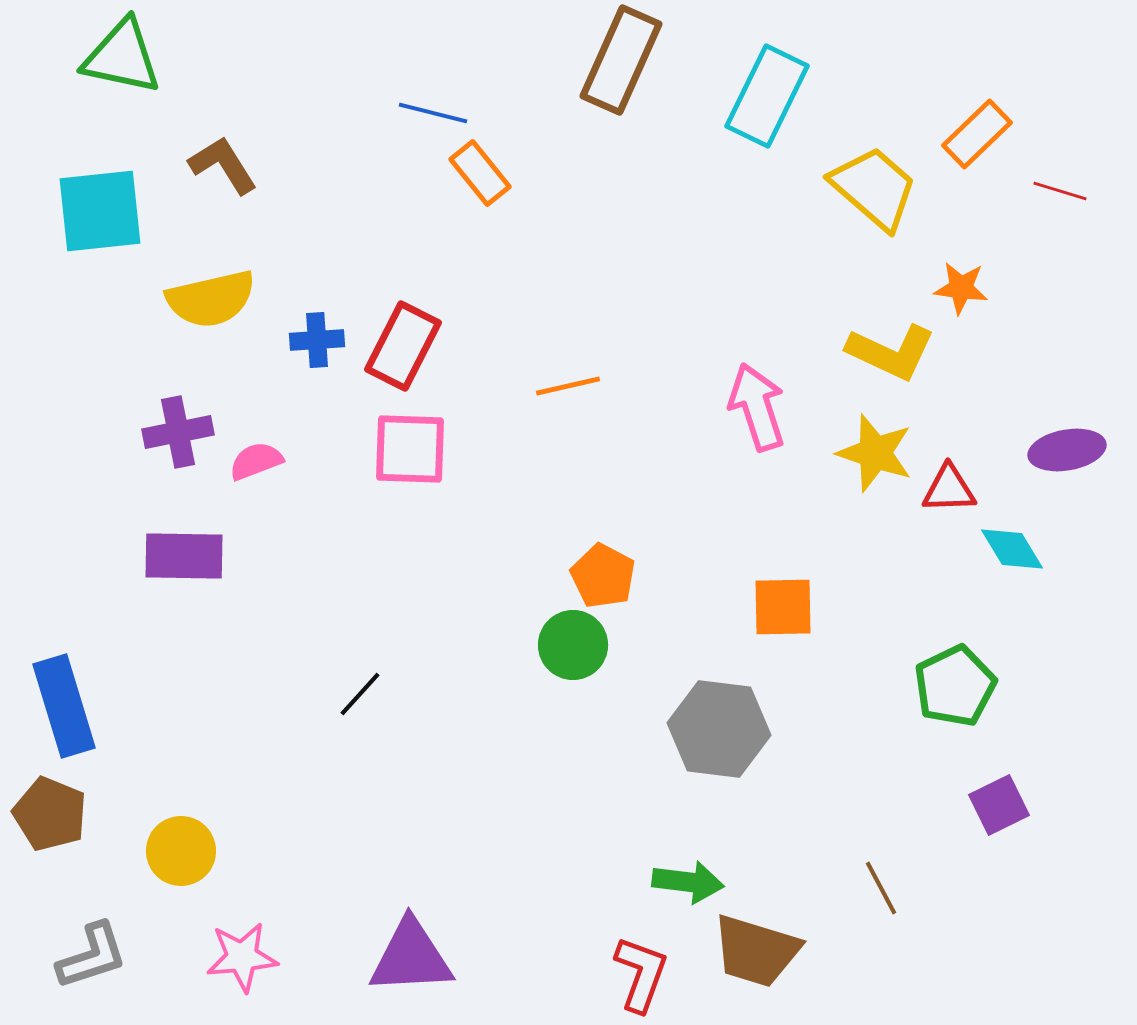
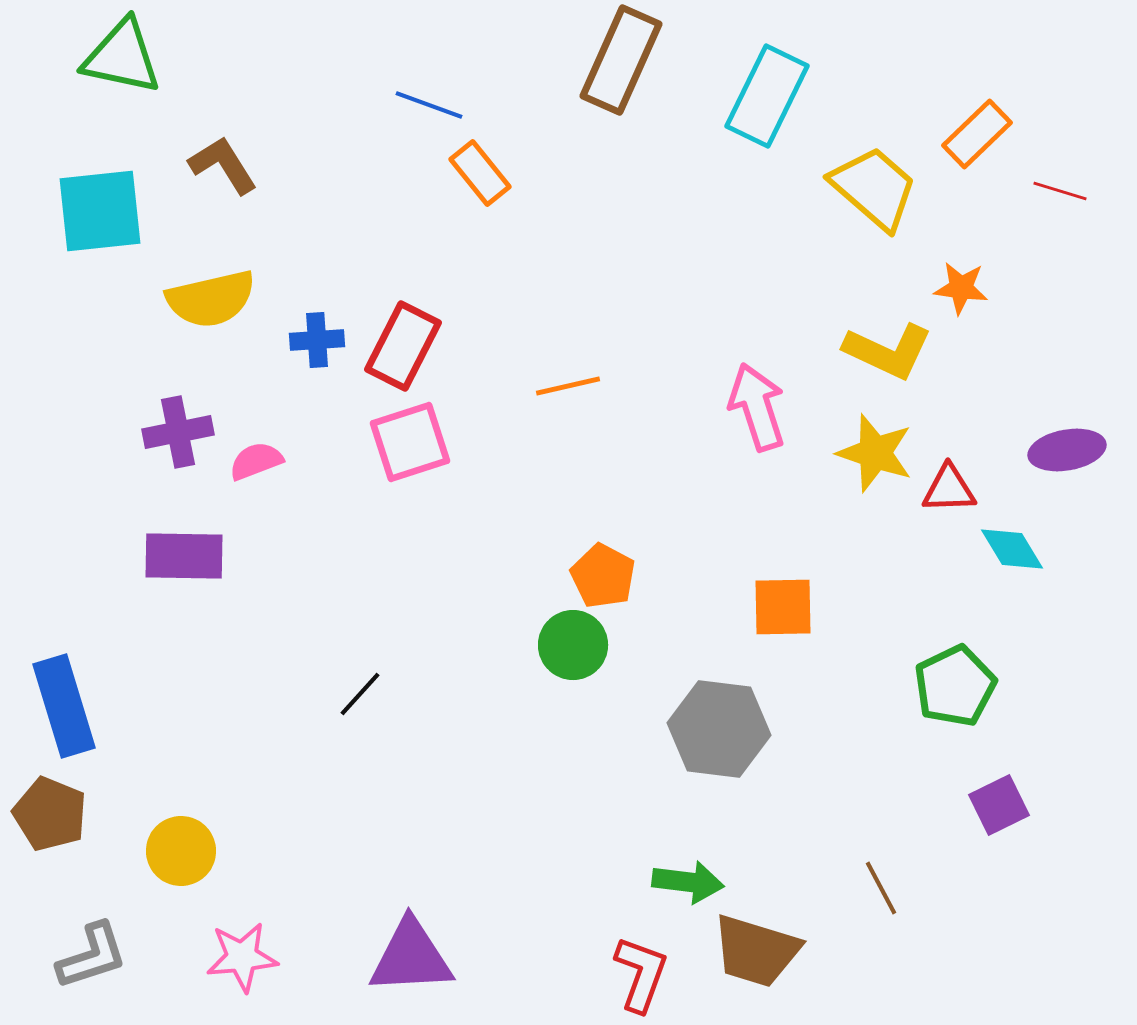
blue line at (433, 113): moved 4 px left, 8 px up; rotated 6 degrees clockwise
yellow L-shape at (891, 352): moved 3 px left, 1 px up
pink square at (410, 449): moved 7 px up; rotated 20 degrees counterclockwise
